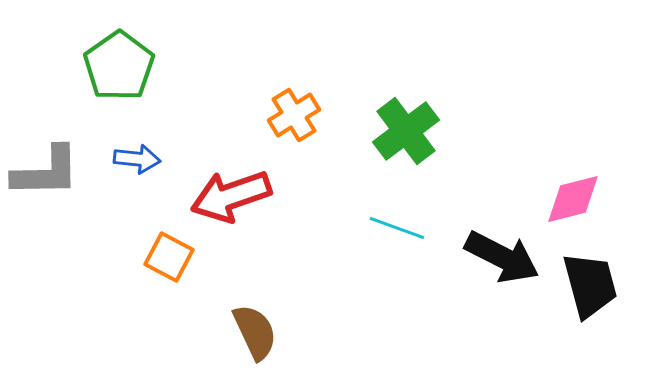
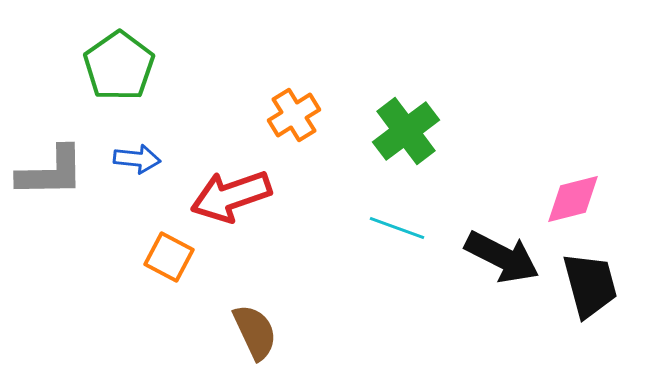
gray L-shape: moved 5 px right
